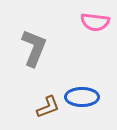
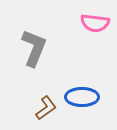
pink semicircle: moved 1 px down
brown L-shape: moved 2 px left, 1 px down; rotated 15 degrees counterclockwise
